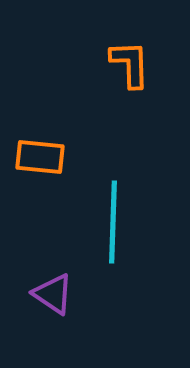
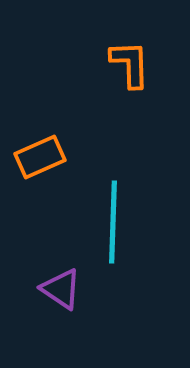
orange rectangle: rotated 30 degrees counterclockwise
purple triangle: moved 8 px right, 5 px up
